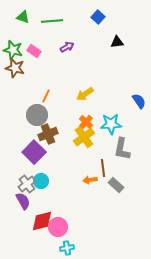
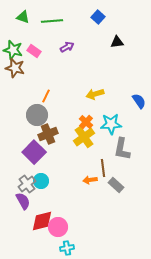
yellow arrow: moved 10 px right; rotated 18 degrees clockwise
